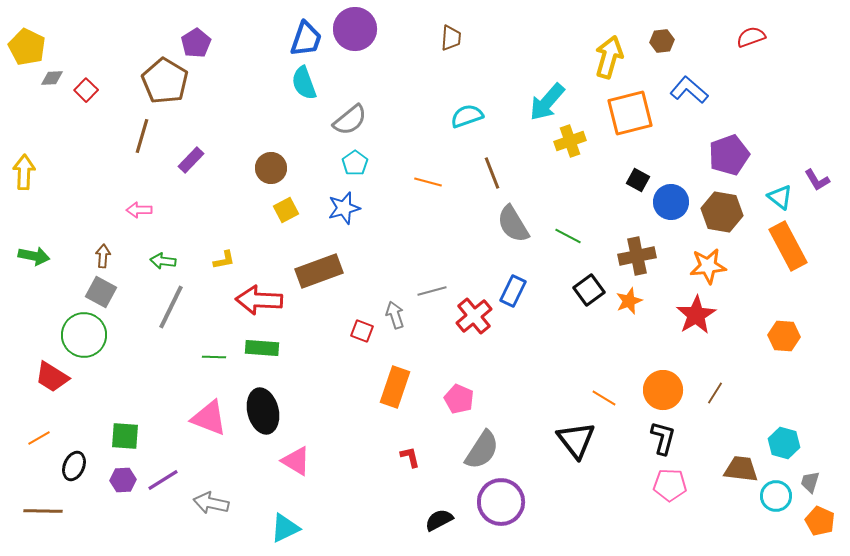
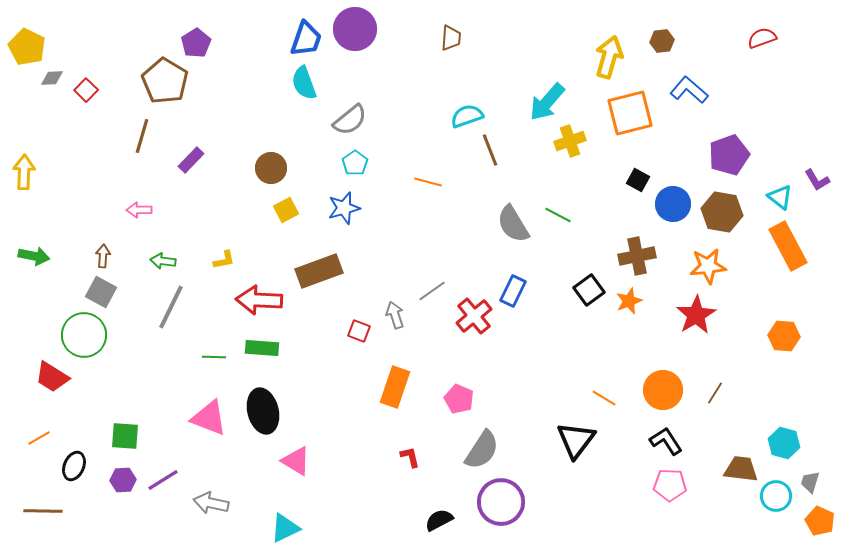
red semicircle at (751, 37): moved 11 px right, 1 px down
brown line at (492, 173): moved 2 px left, 23 px up
blue circle at (671, 202): moved 2 px right, 2 px down
green line at (568, 236): moved 10 px left, 21 px up
gray line at (432, 291): rotated 20 degrees counterclockwise
red square at (362, 331): moved 3 px left
black L-shape at (663, 438): moved 3 px right, 3 px down; rotated 48 degrees counterclockwise
black triangle at (576, 440): rotated 15 degrees clockwise
